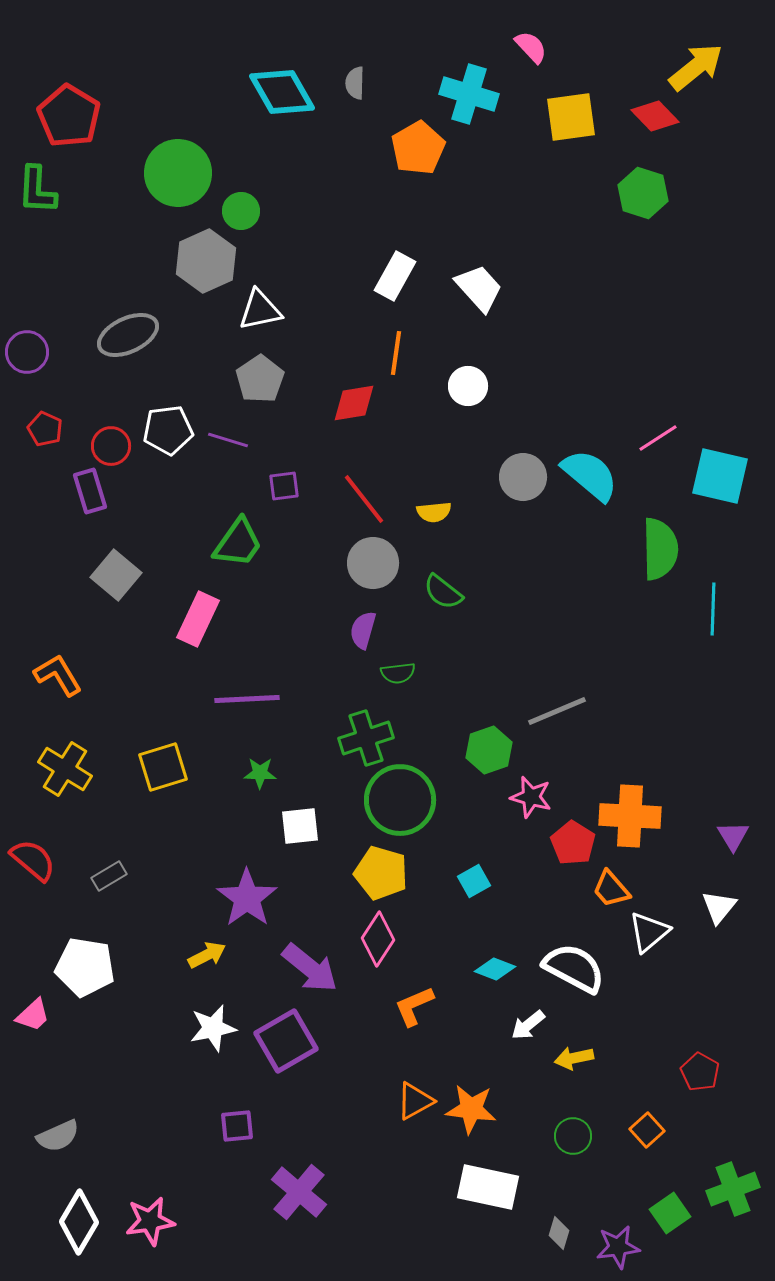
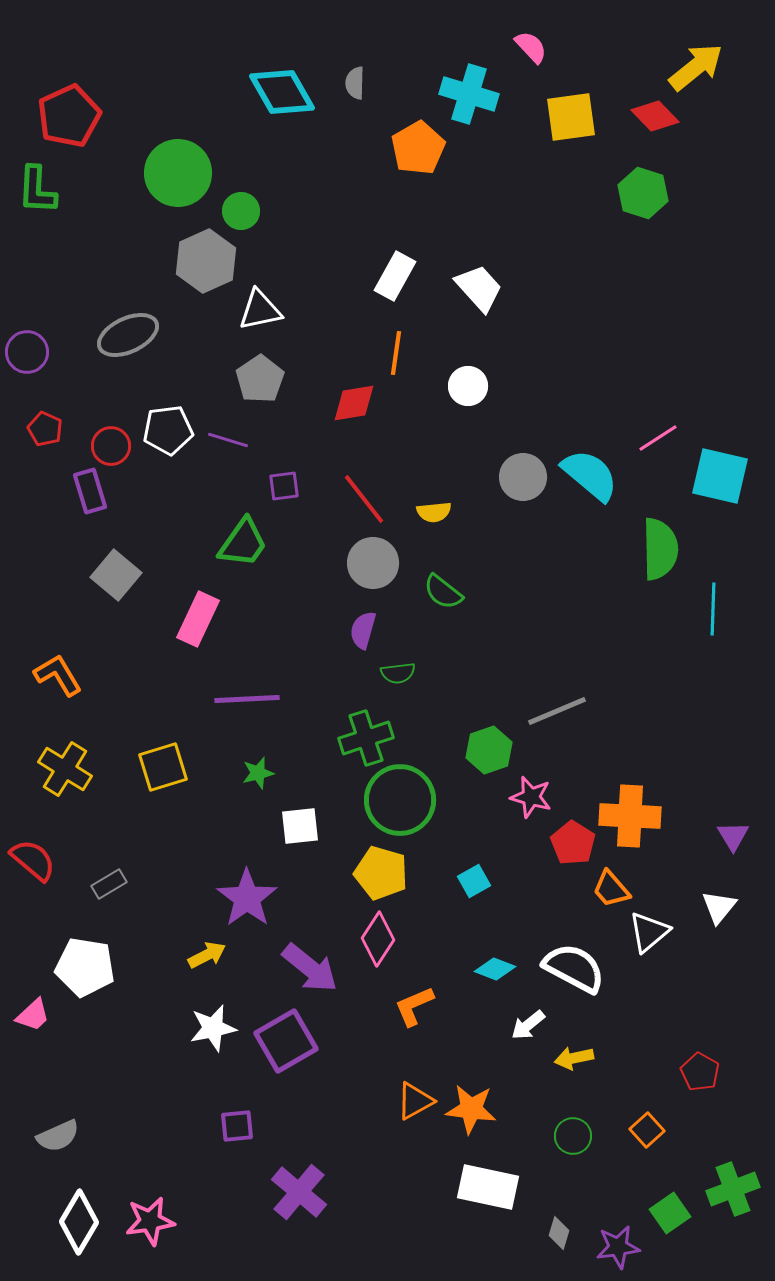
red pentagon at (69, 116): rotated 16 degrees clockwise
green trapezoid at (238, 543): moved 5 px right
green star at (260, 773): moved 2 px left; rotated 16 degrees counterclockwise
gray rectangle at (109, 876): moved 8 px down
